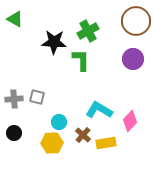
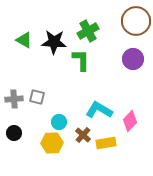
green triangle: moved 9 px right, 21 px down
